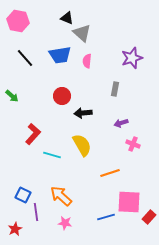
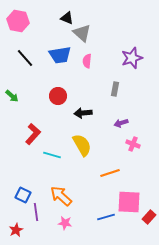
red circle: moved 4 px left
red star: moved 1 px right, 1 px down
